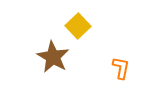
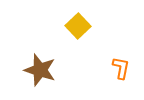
brown star: moved 13 px left, 13 px down; rotated 12 degrees counterclockwise
